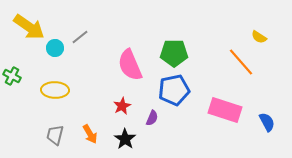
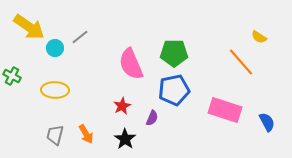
pink semicircle: moved 1 px right, 1 px up
orange arrow: moved 4 px left
